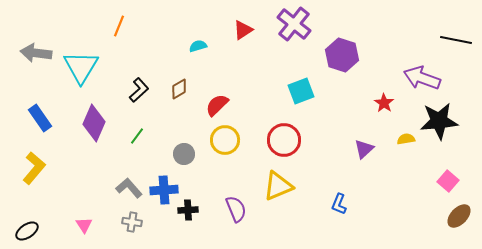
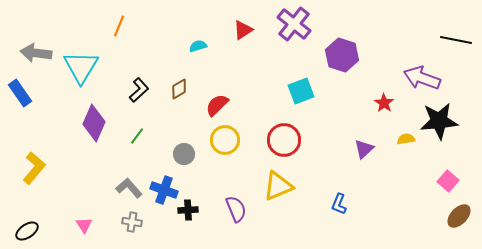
blue rectangle: moved 20 px left, 25 px up
blue cross: rotated 24 degrees clockwise
